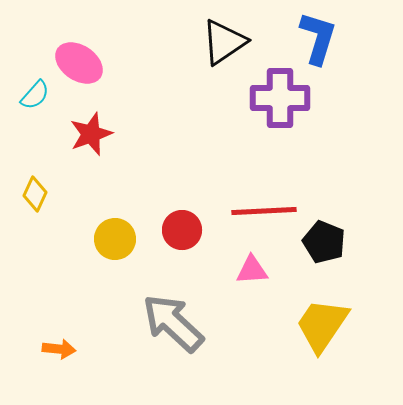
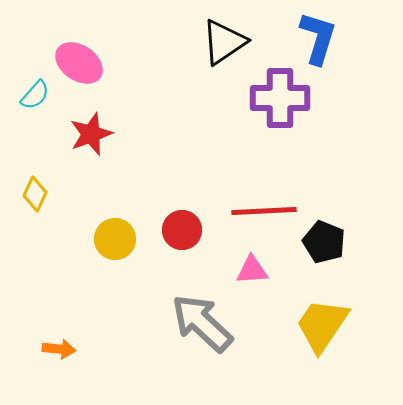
gray arrow: moved 29 px right
